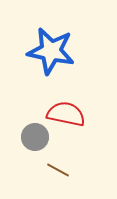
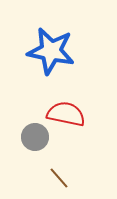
brown line: moved 1 px right, 8 px down; rotated 20 degrees clockwise
